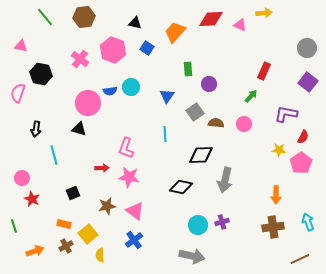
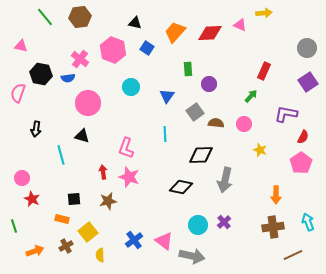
brown hexagon at (84, 17): moved 4 px left
red diamond at (211, 19): moved 1 px left, 14 px down
purple square at (308, 82): rotated 18 degrees clockwise
blue semicircle at (110, 91): moved 42 px left, 13 px up
black triangle at (79, 129): moved 3 px right, 7 px down
yellow star at (279, 150): moved 19 px left; rotated 16 degrees clockwise
cyan line at (54, 155): moved 7 px right
red arrow at (102, 168): moved 1 px right, 4 px down; rotated 96 degrees counterclockwise
pink star at (129, 177): rotated 10 degrees clockwise
black square at (73, 193): moved 1 px right, 6 px down; rotated 16 degrees clockwise
brown star at (107, 206): moved 1 px right, 5 px up
pink triangle at (135, 211): moved 29 px right, 30 px down
purple cross at (222, 222): moved 2 px right; rotated 24 degrees counterclockwise
orange rectangle at (64, 224): moved 2 px left, 5 px up
yellow square at (88, 234): moved 2 px up
brown line at (300, 259): moved 7 px left, 4 px up
